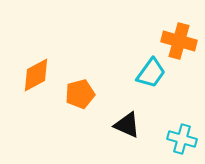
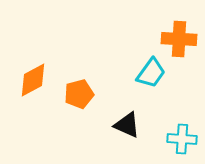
orange cross: moved 2 px up; rotated 12 degrees counterclockwise
orange diamond: moved 3 px left, 5 px down
orange pentagon: moved 1 px left
cyan cross: rotated 12 degrees counterclockwise
